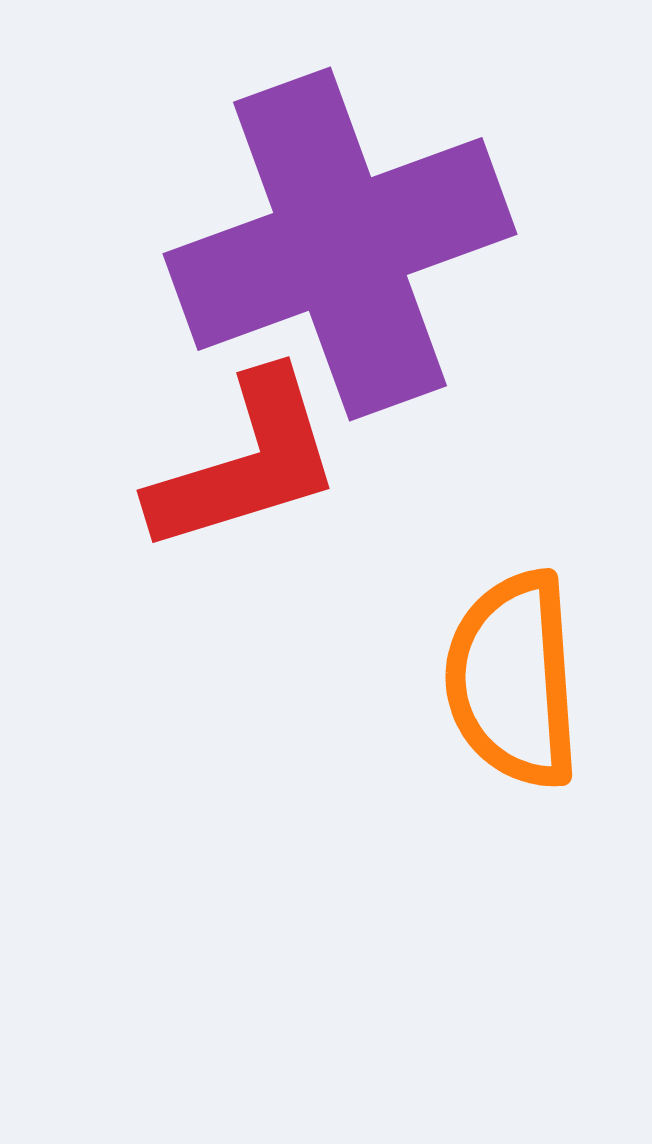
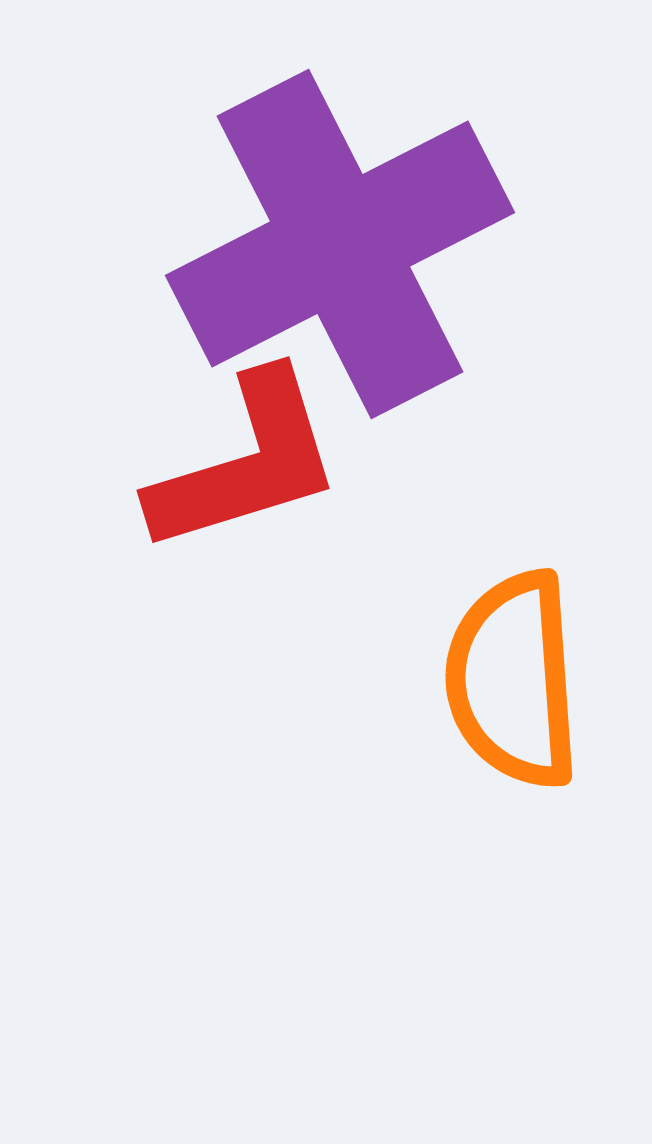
purple cross: rotated 7 degrees counterclockwise
